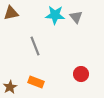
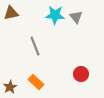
orange rectangle: rotated 21 degrees clockwise
